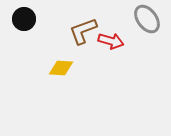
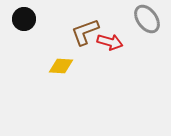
brown L-shape: moved 2 px right, 1 px down
red arrow: moved 1 px left, 1 px down
yellow diamond: moved 2 px up
